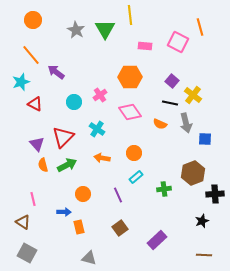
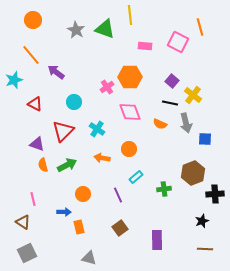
green triangle at (105, 29): rotated 40 degrees counterclockwise
cyan star at (21, 82): moved 7 px left, 2 px up
pink cross at (100, 95): moved 7 px right, 8 px up
pink diamond at (130, 112): rotated 15 degrees clockwise
red triangle at (63, 137): moved 6 px up
purple triangle at (37, 144): rotated 28 degrees counterclockwise
orange circle at (134, 153): moved 5 px left, 4 px up
purple rectangle at (157, 240): rotated 48 degrees counterclockwise
gray square at (27, 253): rotated 36 degrees clockwise
brown line at (204, 255): moved 1 px right, 6 px up
